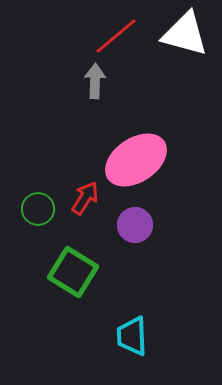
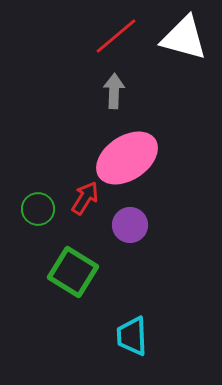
white triangle: moved 1 px left, 4 px down
gray arrow: moved 19 px right, 10 px down
pink ellipse: moved 9 px left, 2 px up
purple circle: moved 5 px left
